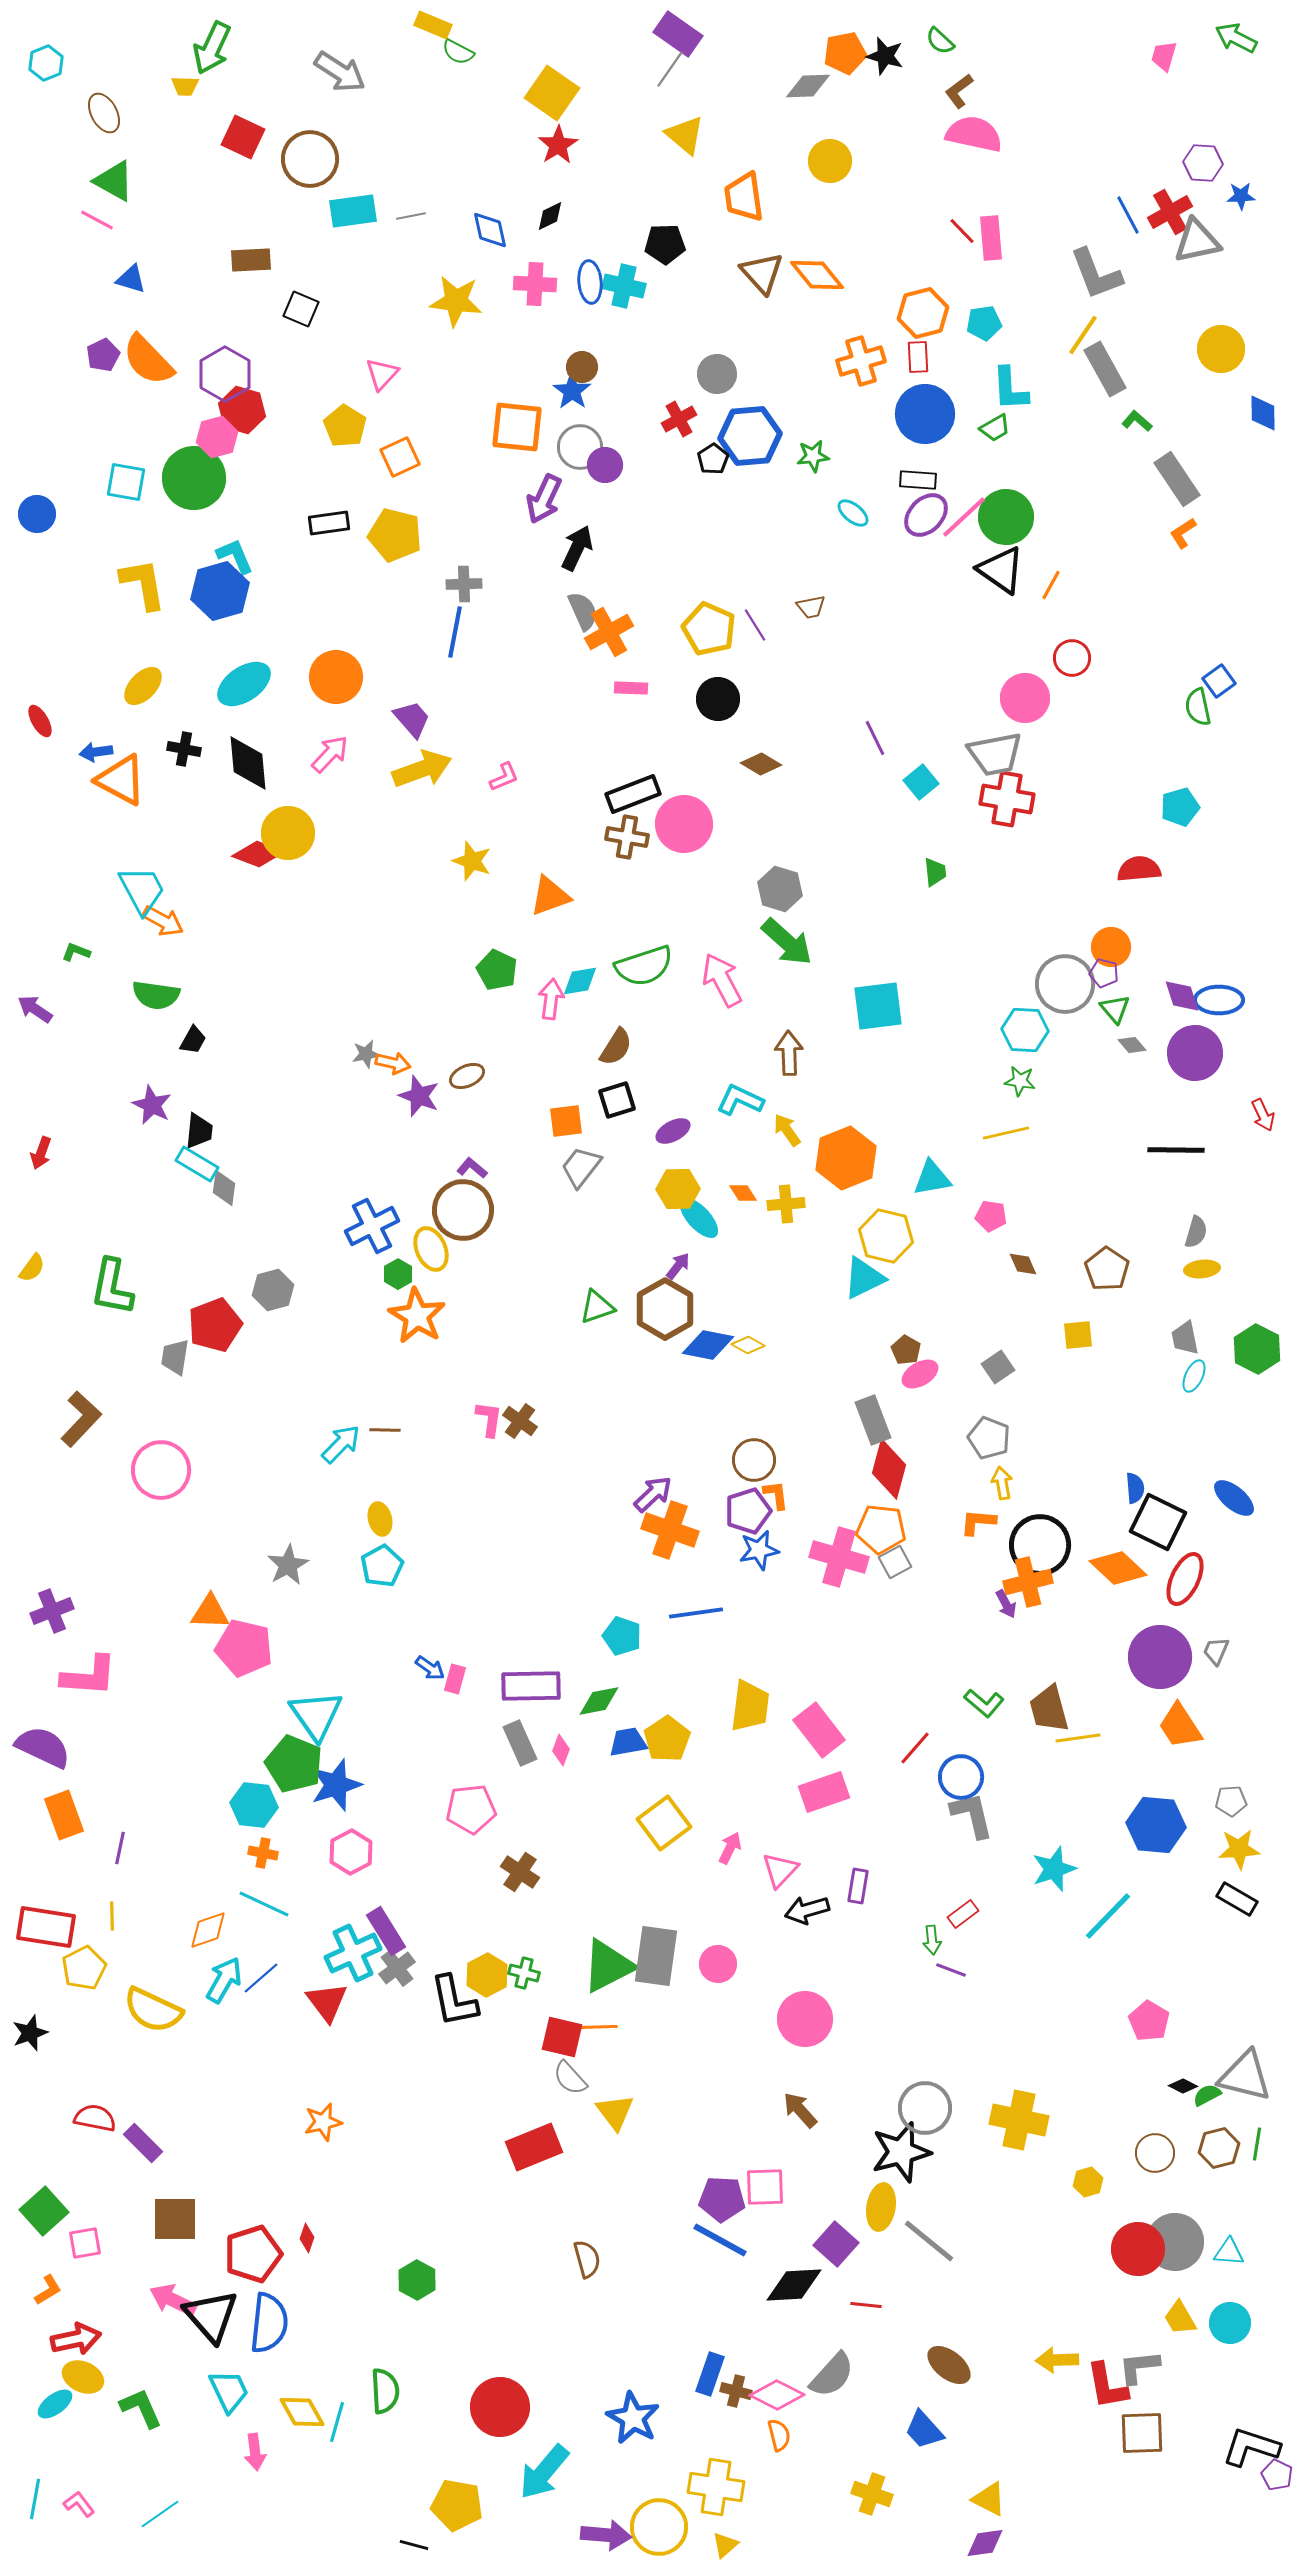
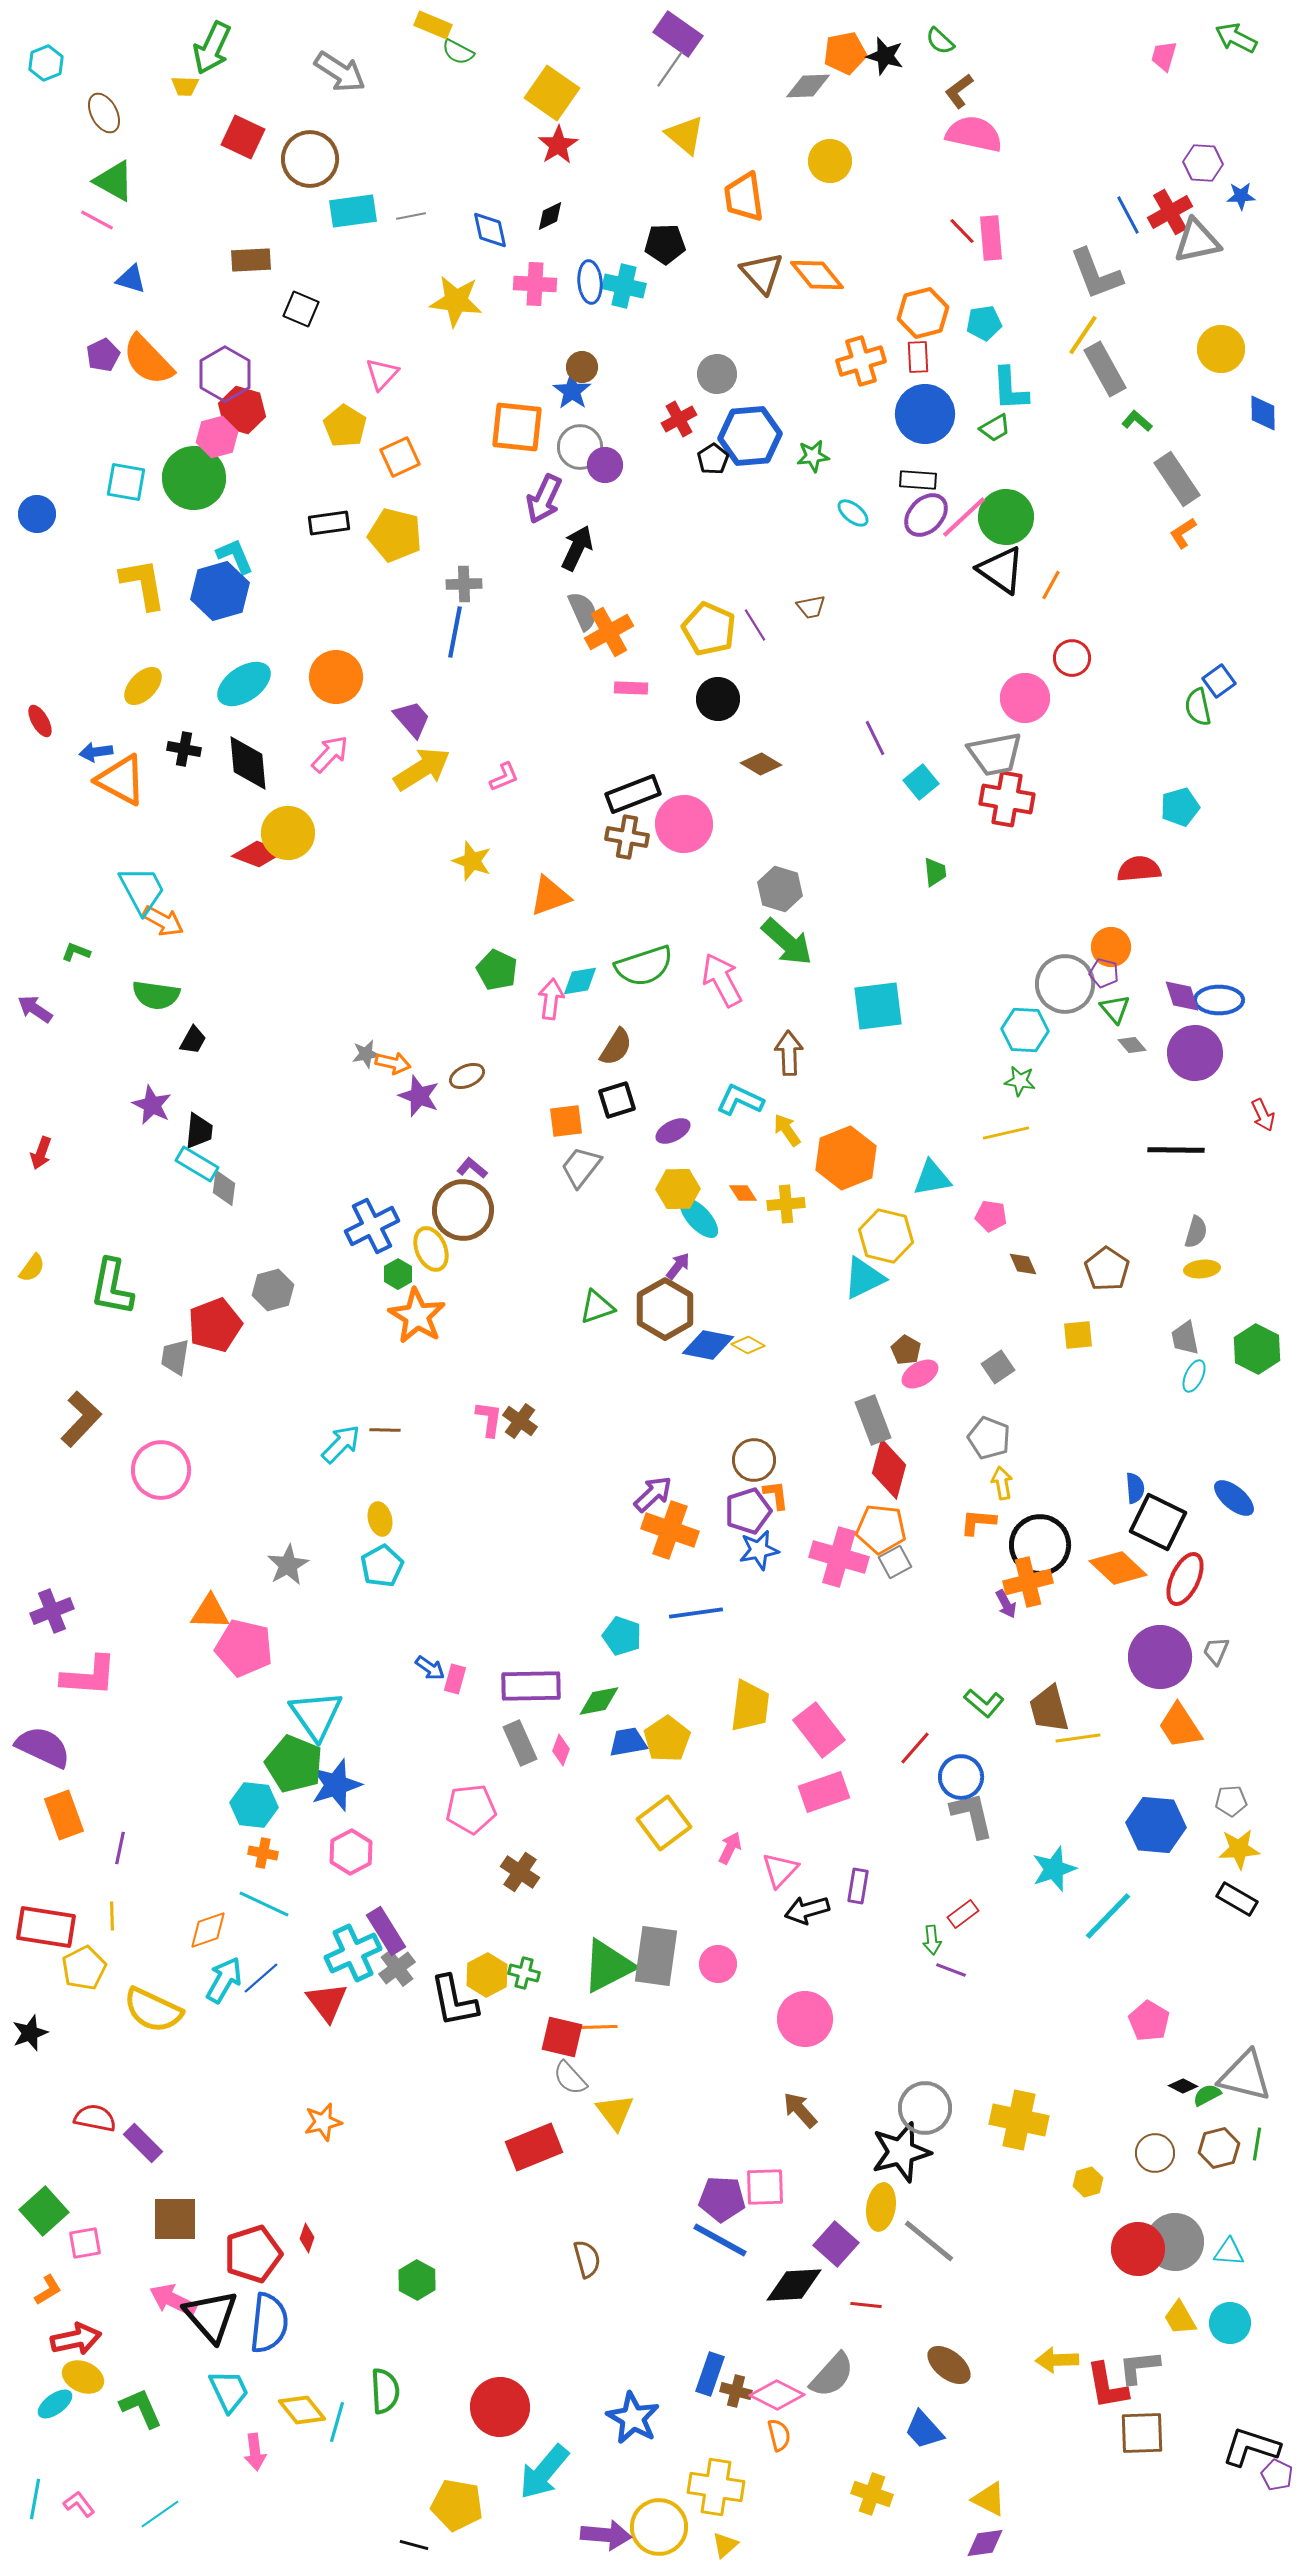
yellow arrow at (422, 769): rotated 12 degrees counterclockwise
yellow diamond at (302, 2412): moved 2 px up; rotated 9 degrees counterclockwise
